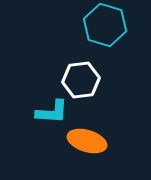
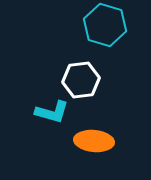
cyan L-shape: rotated 12 degrees clockwise
orange ellipse: moved 7 px right; rotated 12 degrees counterclockwise
